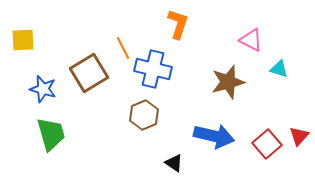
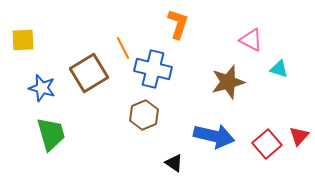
blue star: moved 1 px left, 1 px up
